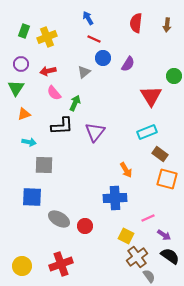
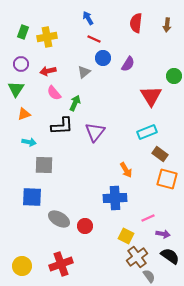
green rectangle: moved 1 px left, 1 px down
yellow cross: rotated 12 degrees clockwise
green triangle: moved 1 px down
purple arrow: moved 1 px left, 1 px up; rotated 24 degrees counterclockwise
